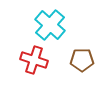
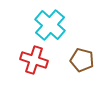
brown pentagon: rotated 15 degrees clockwise
